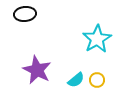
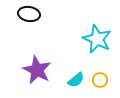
black ellipse: moved 4 px right; rotated 15 degrees clockwise
cyan star: rotated 16 degrees counterclockwise
yellow circle: moved 3 px right
